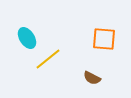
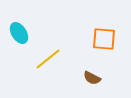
cyan ellipse: moved 8 px left, 5 px up
